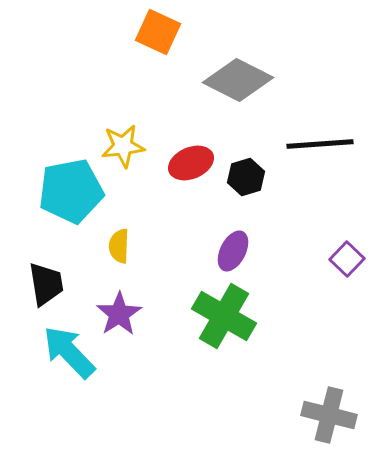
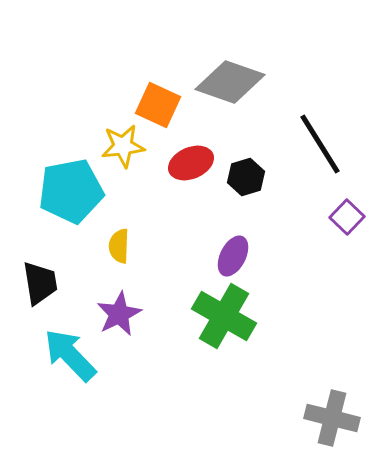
orange square: moved 73 px down
gray diamond: moved 8 px left, 2 px down; rotated 8 degrees counterclockwise
black line: rotated 62 degrees clockwise
purple ellipse: moved 5 px down
purple square: moved 42 px up
black trapezoid: moved 6 px left, 1 px up
purple star: rotated 6 degrees clockwise
cyan arrow: moved 1 px right, 3 px down
gray cross: moved 3 px right, 3 px down
